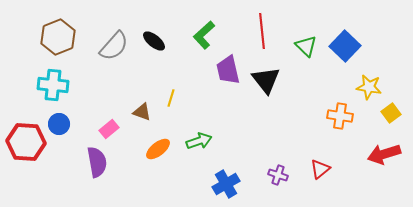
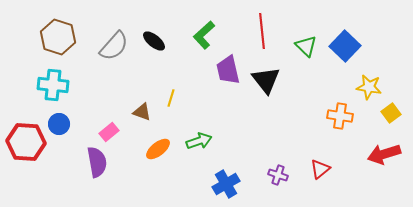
brown hexagon: rotated 20 degrees counterclockwise
pink rectangle: moved 3 px down
